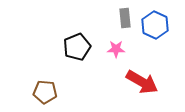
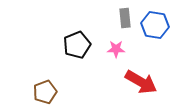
blue hexagon: rotated 16 degrees counterclockwise
black pentagon: moved 2 px up
red arrow: moved 1 px left
brown pentagon: rotated 25 degrees counterclockwise
